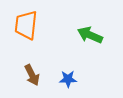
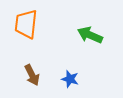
orange trapezoid: moved 1 px up
blue star: moved 2 px right; rotated 18 degrees clockwise
